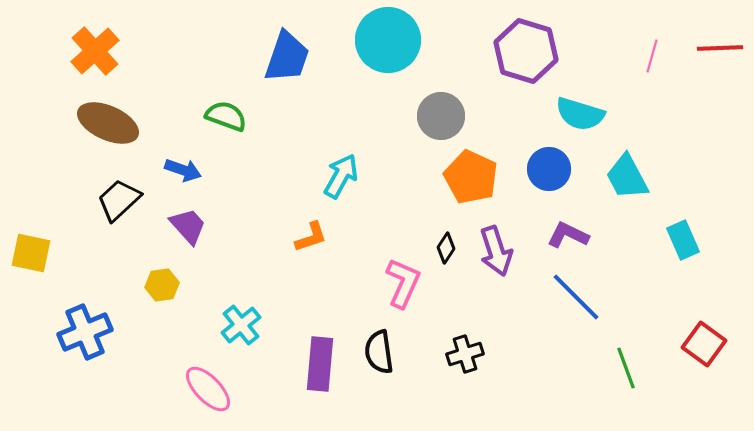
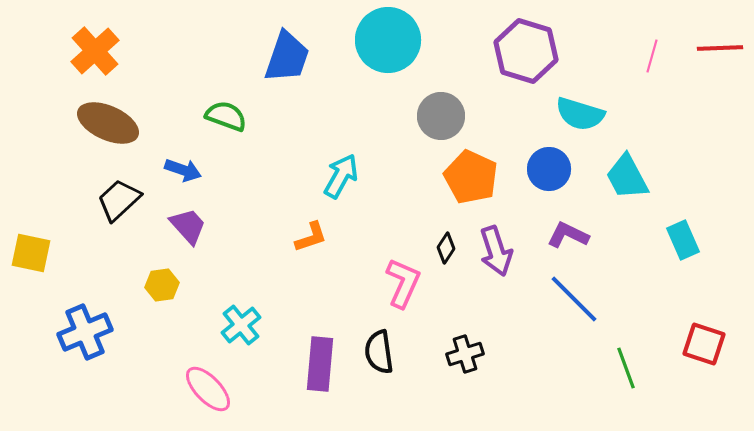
blue line: moved 2 px left, 2 px down
red square: rotated 18 degrees counterclockwise
